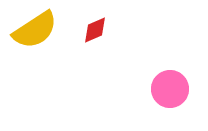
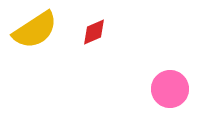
red diamond: moved 1 px left, 2 px down
